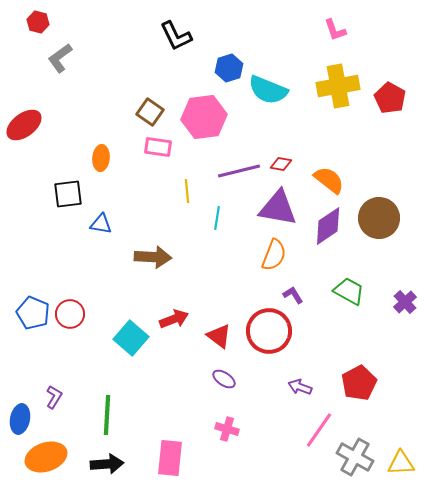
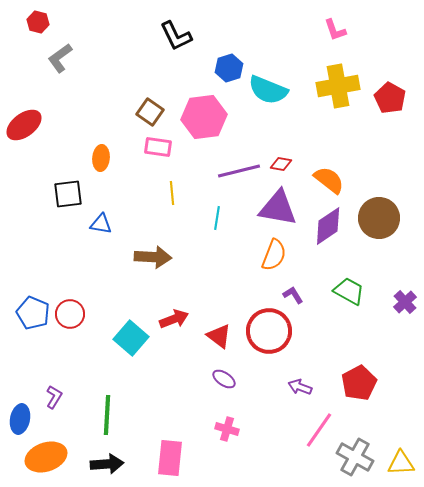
yellow line at (187, 191): moved 15 px left, 2 px down
